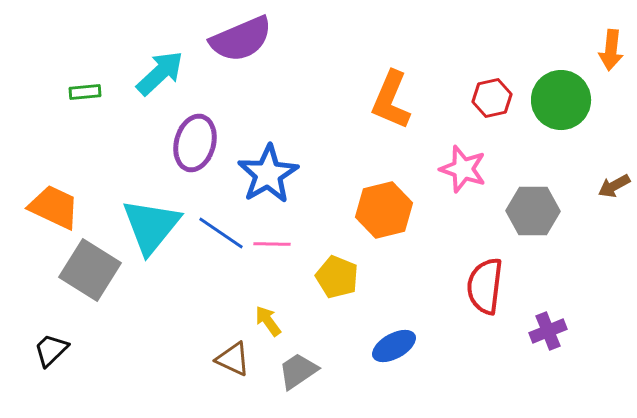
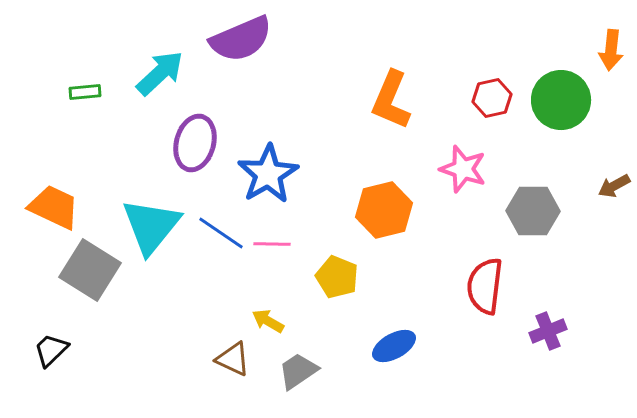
yellow arrow: rotated 24 degrees counterclockwise
